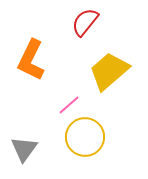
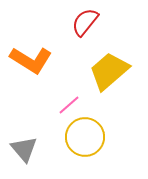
orange L-shape: rotated 84 degrees counterclockwise
gray triangle: rotated 16 degrees counterclockwise
